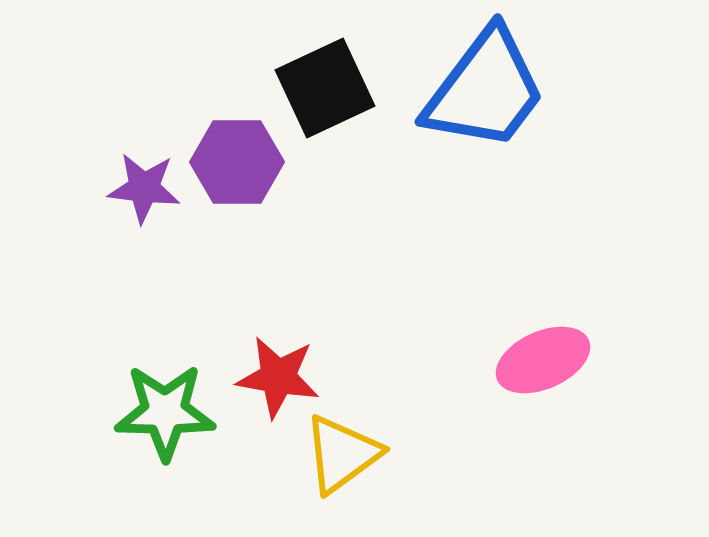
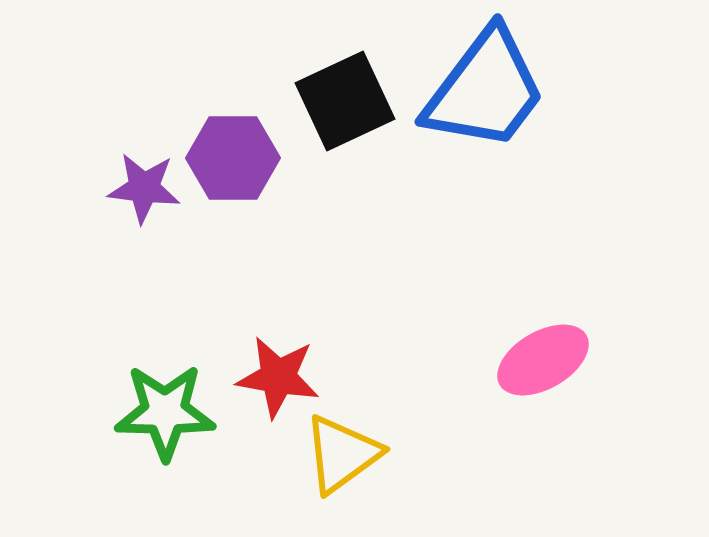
black square: moved 20 px right, 13 px down
purple hexagon: moved 4 px left, 4 px up
pink ellipse: rotated 6 degrees counterclockwise
